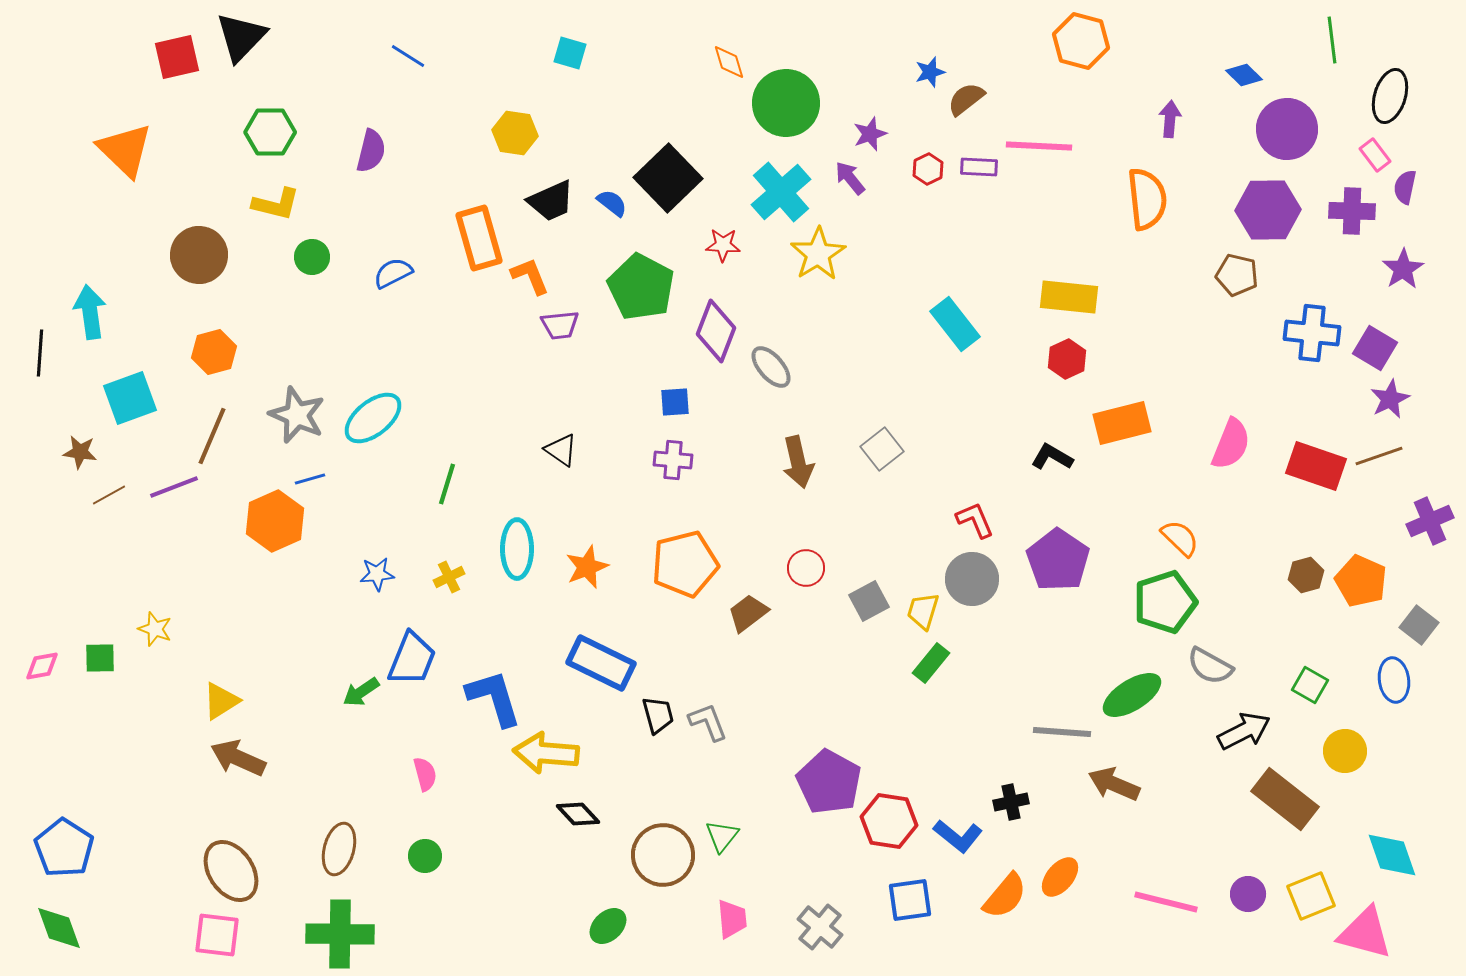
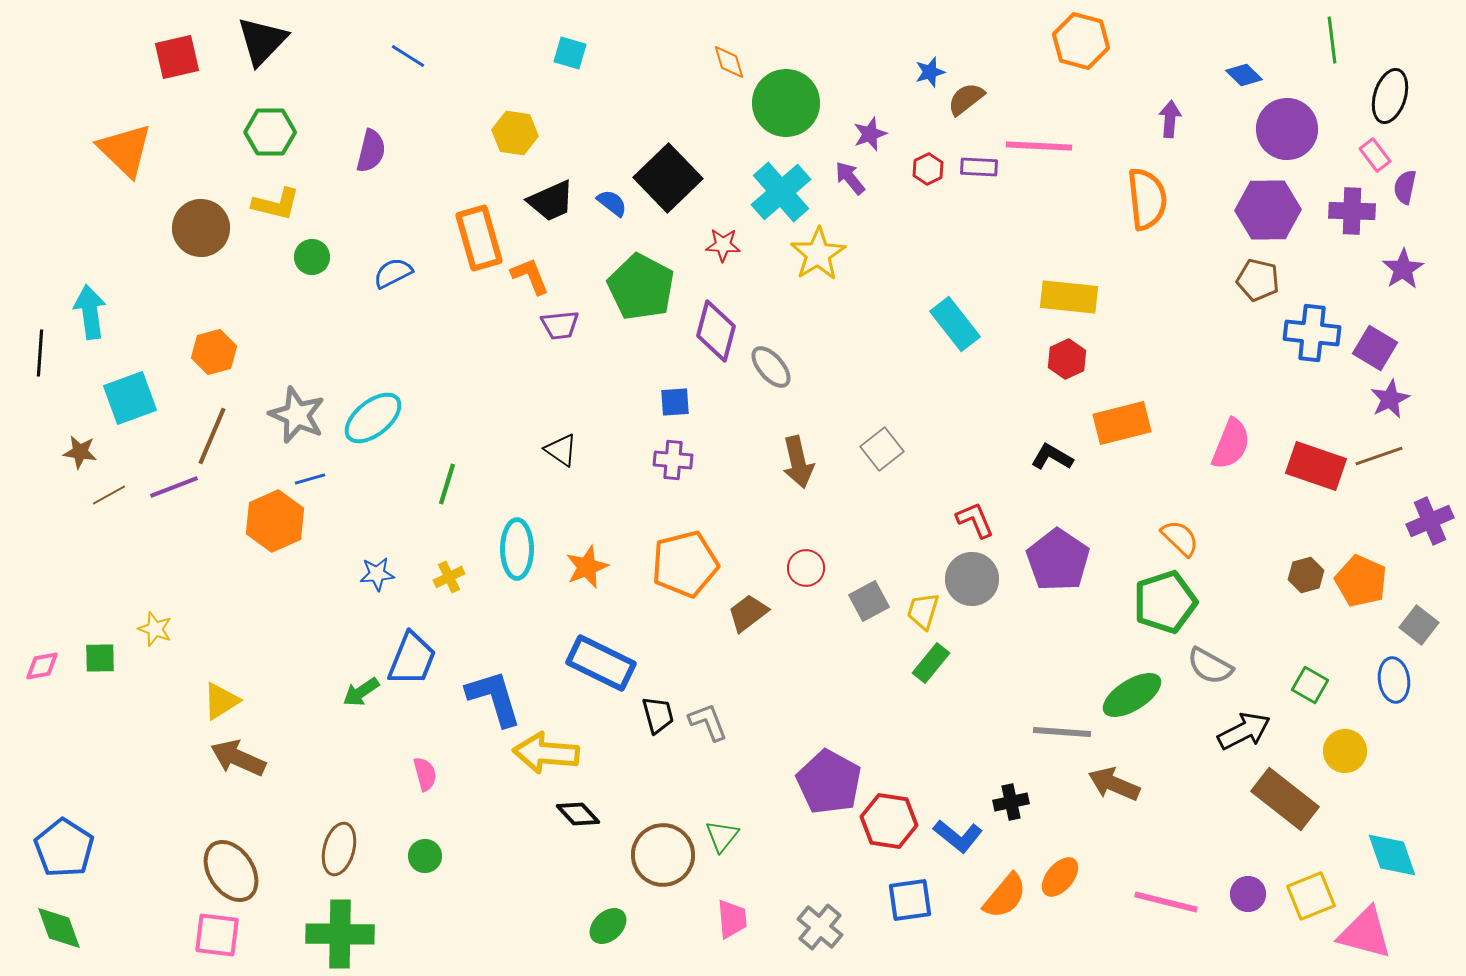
black triangle at (241, 37): moved 21 px right, 4 px down
brown circle at (199, 255): moved 2 px right, 27 px up
brown pentagon at (1237, 275): moved 21 px right, 5 px down
purple diamond at (716, 331): rotated 6 degrees counterclockwise
